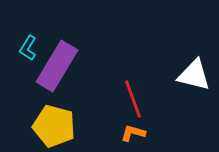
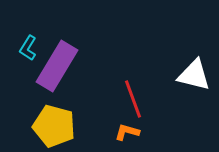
orange L-shape: moved 6 px left, 1 px up
